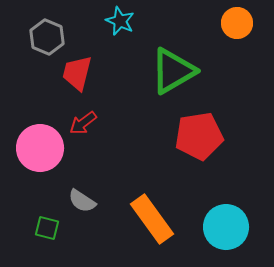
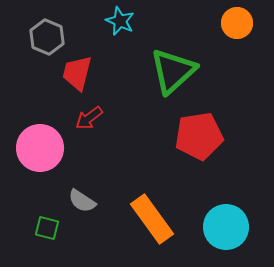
green triangle: rotated 12 degrees counterclockwise
red arrow: moved 6 px right, 5 px up
